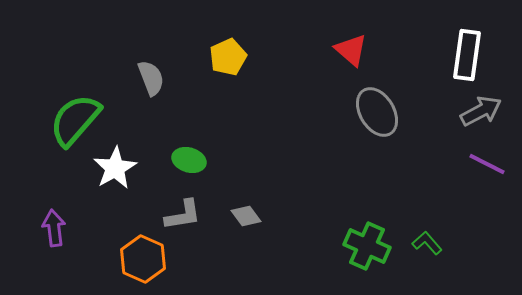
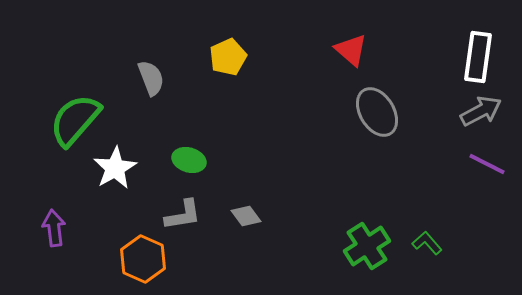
white rectangle: moved 11 px right, 2 px down
green cross: rotated 33 degrees clockwise
